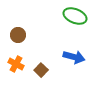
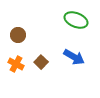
green ellipse: moved 1 px right, 4 px down
blue arrow: rotated 15 degrees clockwise
brown square: moved 8 px up
